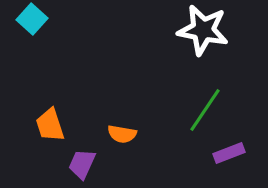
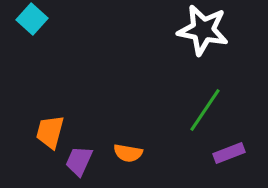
orange trapezoid: moved 7 px down; rotated 33 degrees clockwise
orange semicircle: moved 6 px right, 19 px down
purple trapezoid: moved 3 px left, 3 px up
